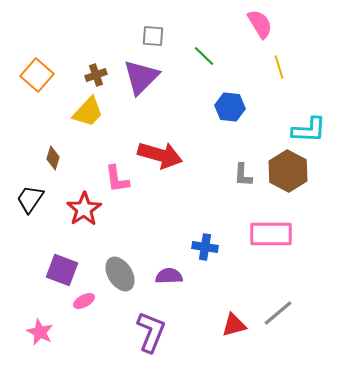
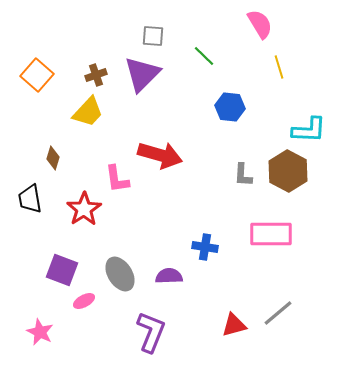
purple triangle: moved 1 px right, 3 px up
black trapezoid: rotated 44 degrees counterclockwise
